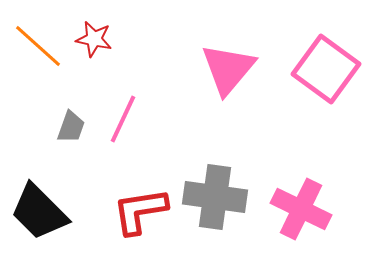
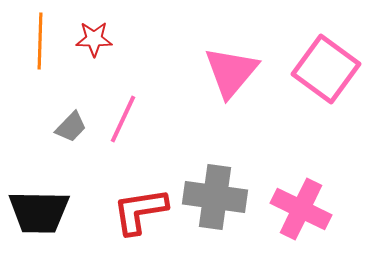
red star: rotated 12 degrees counterclockwise
orange line: moved 2 px right, 5 px up; rotated 50 degrees clockwise
pink triangle: moved 3 px right, 3 px down
gray trapezoid: rotated 24 degrees clockwise
black trapezoid: rotated 44 degrees counterclockwise
